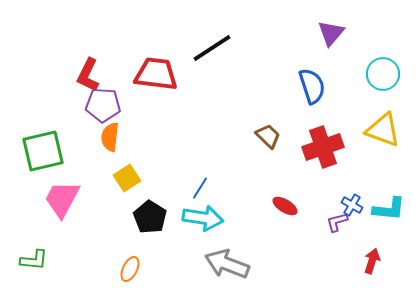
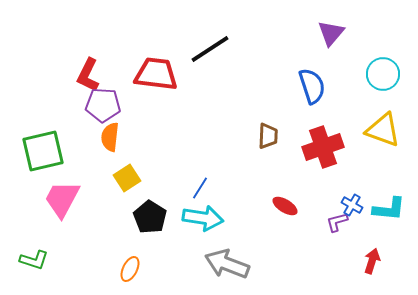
black line: moved 2 px left, 1 px down
brown trapezoid: rotated 48 degrees clockwise
green L-shape: rotated 12 degrees clockwise
